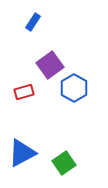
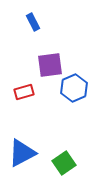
blue rectangle: rotated 60 degrees counterclockwise
purple square: rotated 28 degrees clockwise
blue hexagon: rotated 8 degrees clockwise
